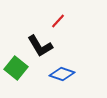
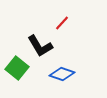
red line: moved 4 px right, 2 px down
green square: moved 1 px right
